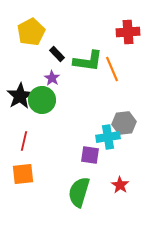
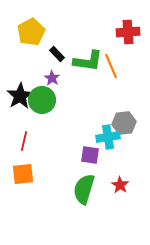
orange line: moved 1 px left, 3 px up
green semicircle: moved 5 px right, 3 px up
